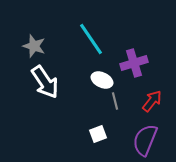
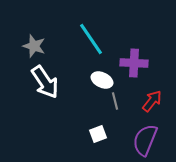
purple cross: rotated 20 degrees clockwise
